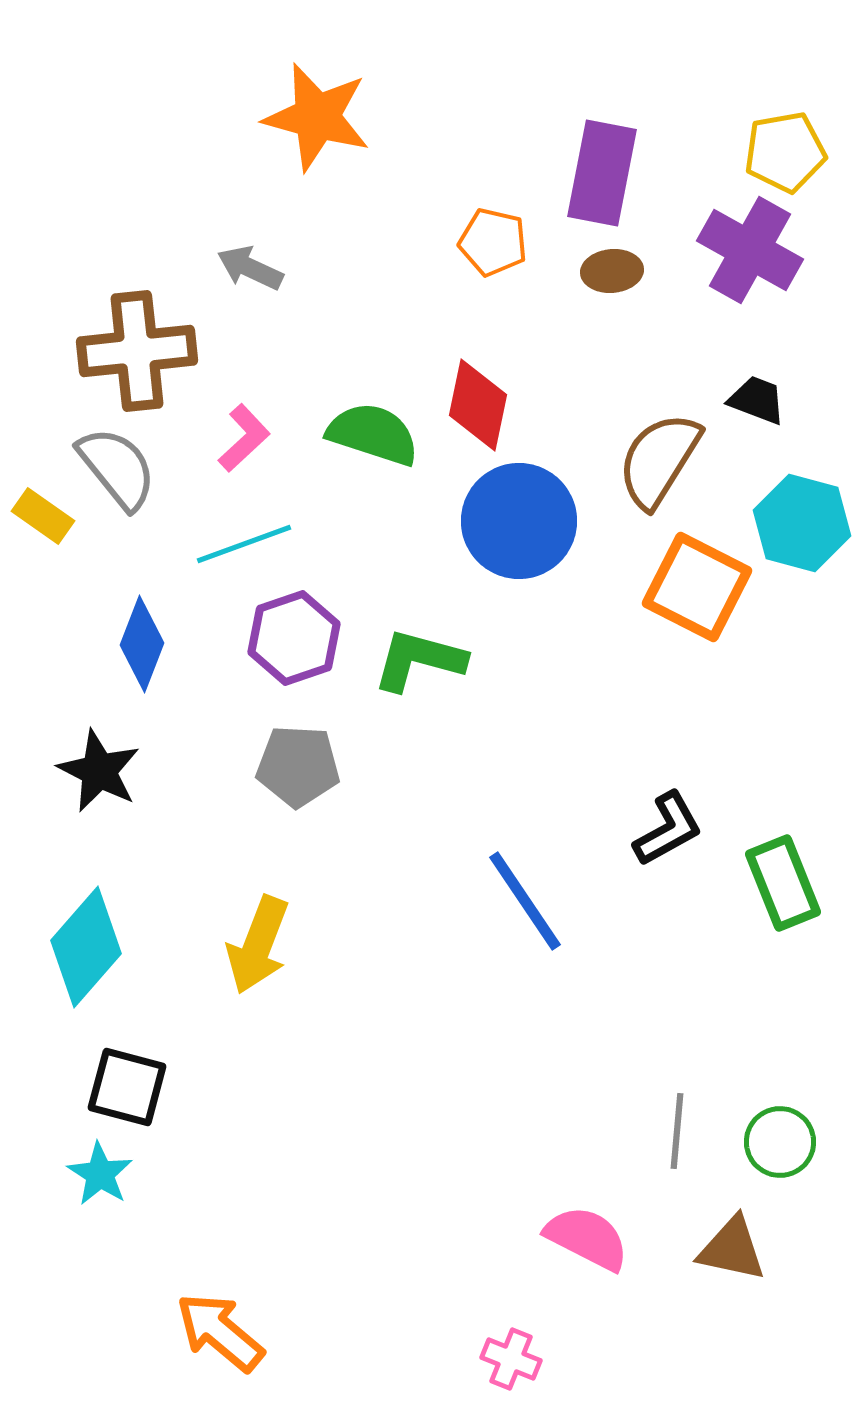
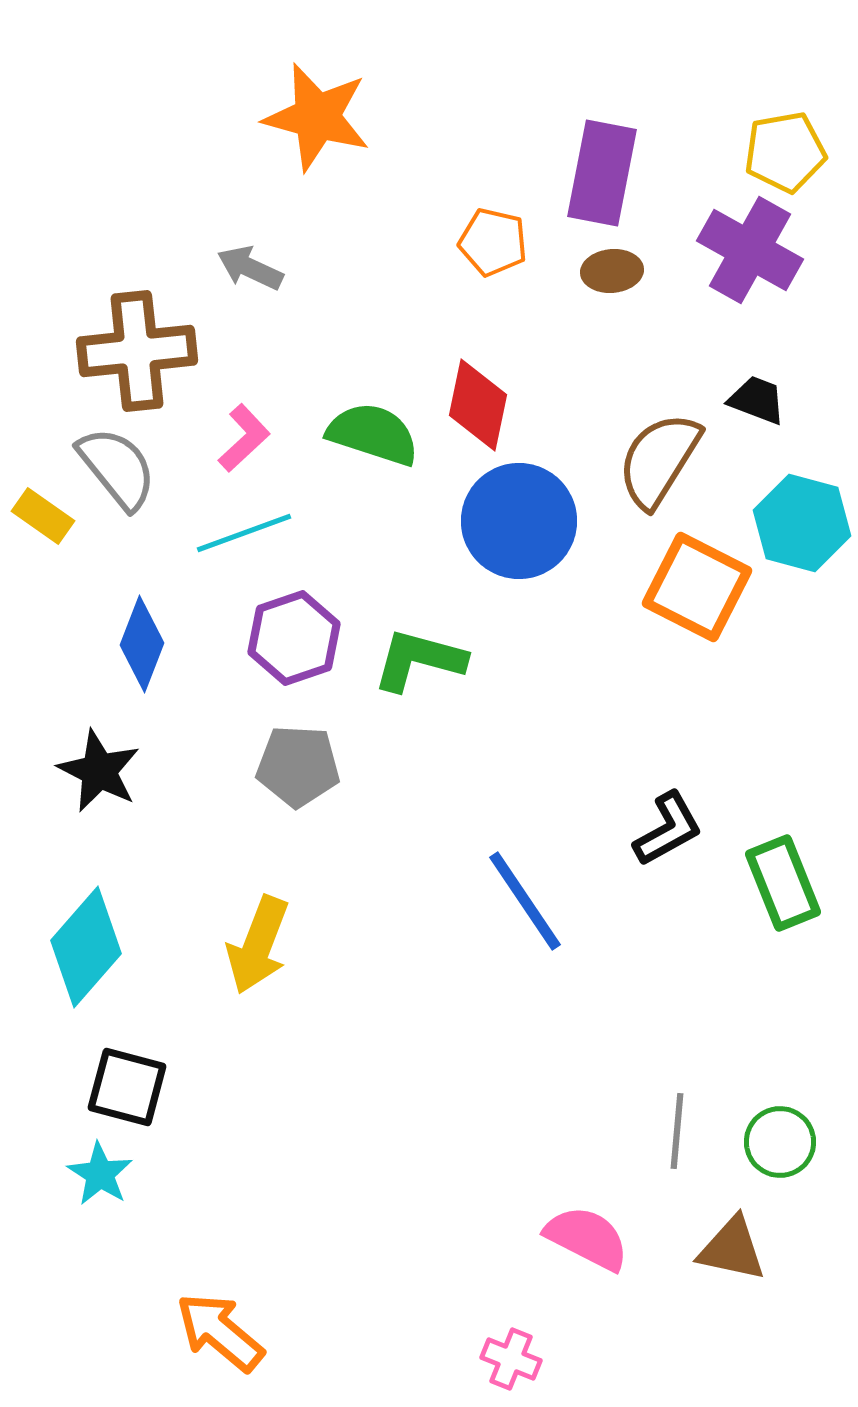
cyan line: moved 11 px up
